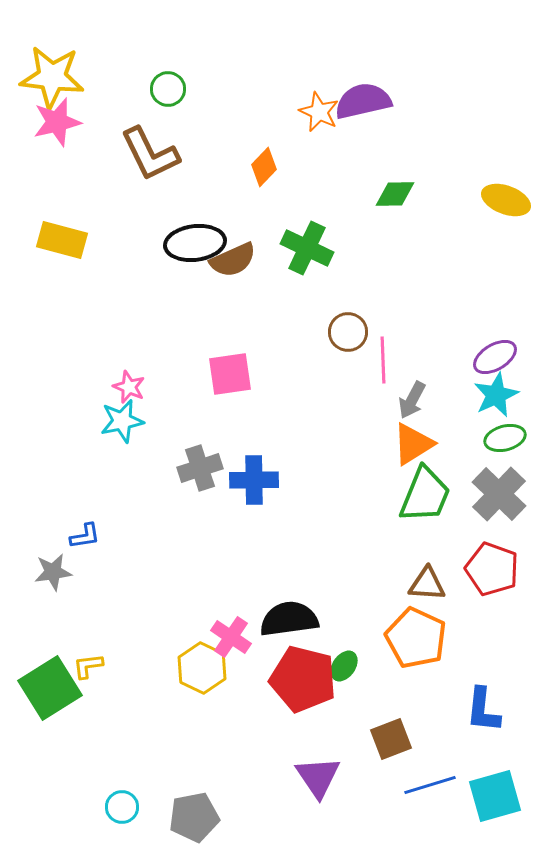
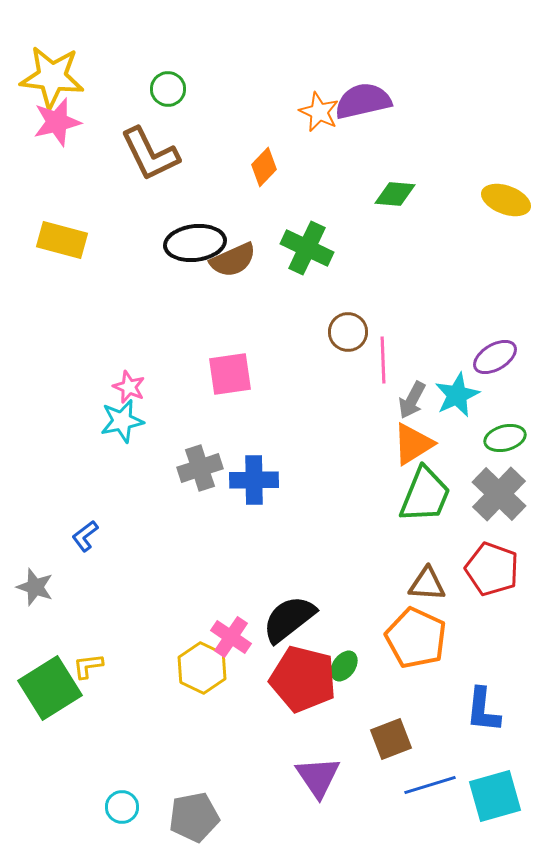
green diamond at (395, 194): rotated 6 degrees clockwise
cyan star at (496, 395): moved 39 px left
blue L-shape at (85, 536): rotated 152 degrees clockwise
gray star at (53, 572): moved 18 px left, 15 px down; rotated 27 degrees clockwise
black semicircle at (289, 619): rotated 30 degrees counterclockwise
